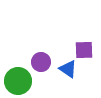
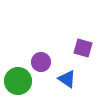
purple square: moved 1 px left, 2 px up; rotated 18 degrees clockwise
blue triangle: moved 1 px left, 10 px down
